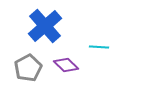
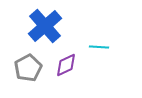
purple diamond: rotated 70 degrees counterclockwise
